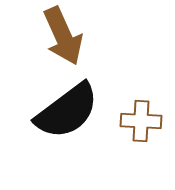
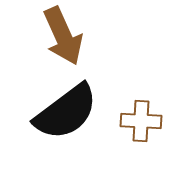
black semicircle: moved 1 px left, 1 px down
